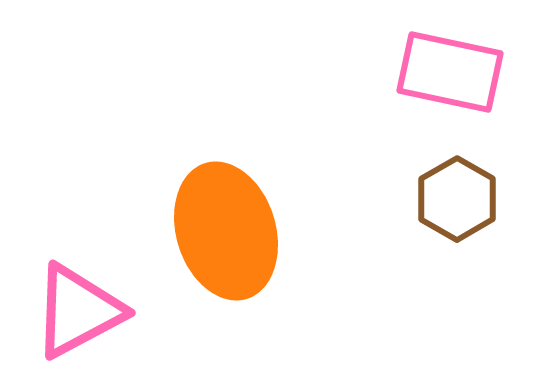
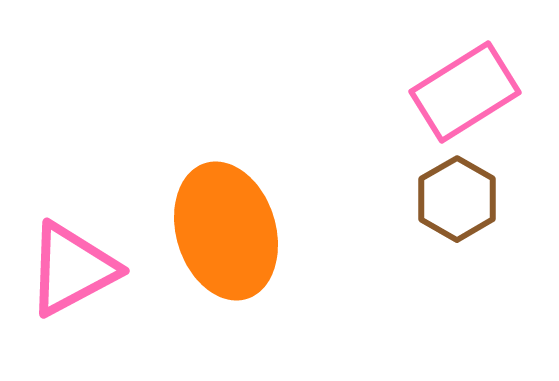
pink rectangle: moved 15 px right, 20 px down; rotated 44 degrees counterclockwise
pink triangle: moved 6 px left, 42 px up
